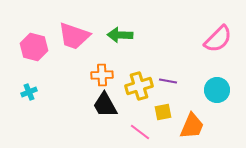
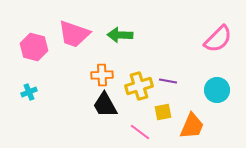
pink trapezoid: moved 2 px up
